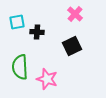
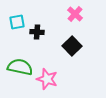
black square: rotated 18 degrees counterclockwise
green semicircle: rotated 105 degrees clockwise
